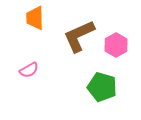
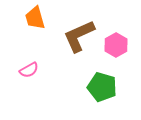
orange trapezoid: rotated 15 degrees counterclockwise
